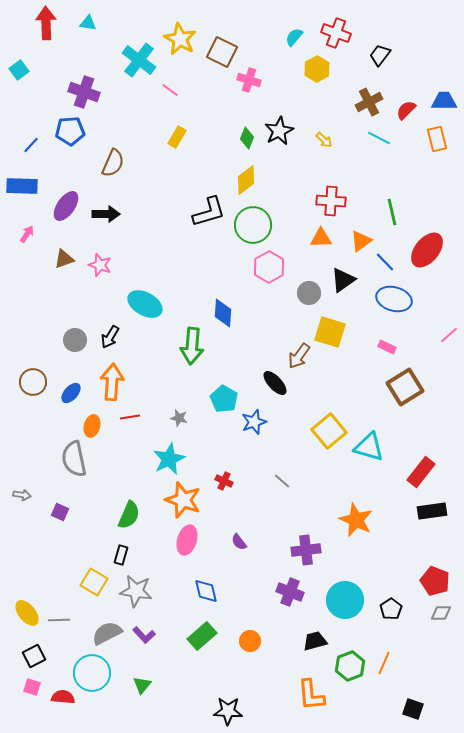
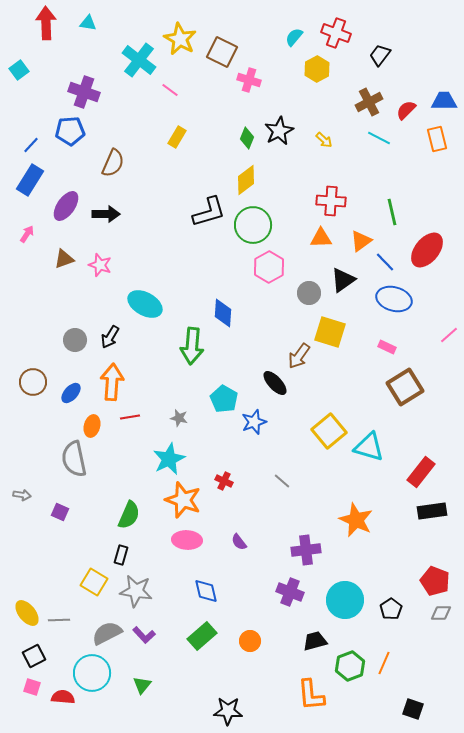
blue rectangle at (22, 186): moved 8 px right, 6 px up; rotated 60 degrees counterclockwise
pink ellipse at (187, 540): rotated 76 degrees clockwise
